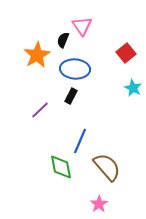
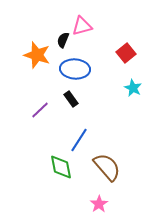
pink triangle: rotated 50 degrees clockwise
orange star: rotated 24 degrees counterclockwise
black rectangle: moved 3 px down; rotated 63 degrees counterclockwise
blue line: moved 1 px left, 1 px up; rotated 10 degrees clockwise
